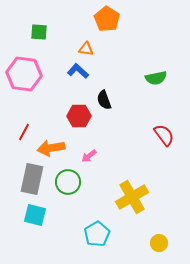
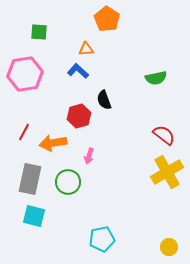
orange triangle: rotated 14 degrees counterclockwise
pink hexagon: moved 1 px right; rotated 16 degrees counterclockwise
red hexagon: rotated 15 degrees counterclockwise
red semicircle: rotated 15 degrees counterclockwise
orange arrow: moved 2 px right, 5 px up
pink arrow: rotated 35 degrees counterclockwise
gray rectangle: moved 2 px left
yellow cross: moved 35 px right, 25 px up
cyan square: moved 1 px left, 1 px down
cyan pentagon: moved 5 px right, 5 px down; rotated 20 degrees clockwise
yellow circle: moved 10 px right, 4 px down
